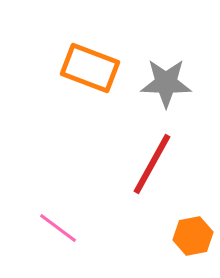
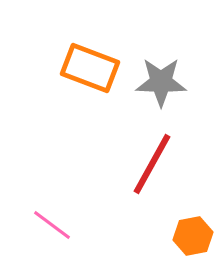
gray star: moved 5 px left, 1 px up
pink line: moved 6 px left, 3 px up
